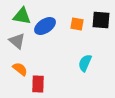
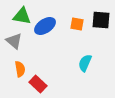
gray triangle: moved 3 px left
orange semicircle: rotated 42 degrees clockwise
red rectangle: rotated 48 degrees counterclockwise
